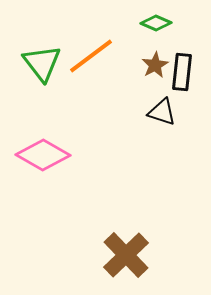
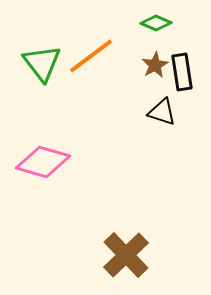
black rectangle: rotated 15 degrees counterclockwise
pink diamond: moved 7 px down; rotated 14 degrees counterclockwise
